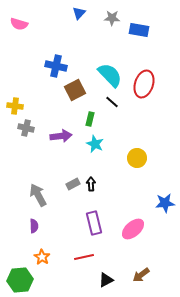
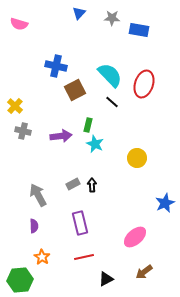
yellow cross: rotated 35 degrees clockwise
green rectangle: moved 2 px left, 6 px down
gray cross: moved 3 px left, 3 px down
black arrow: moved 1 px right, 1 px down
blue star: rotated 18 degrees counterclockwise
purple rectangle: moved 14 px left
pink ellipse: moved 2 px right, 8 px down
brown arrow: moved 3 px right, 3 px up
black triangle: moved 1 px up
